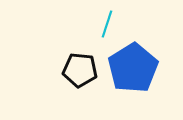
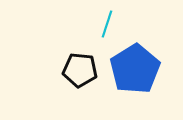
blue pentagon: moved 2 px right, 1 px down
